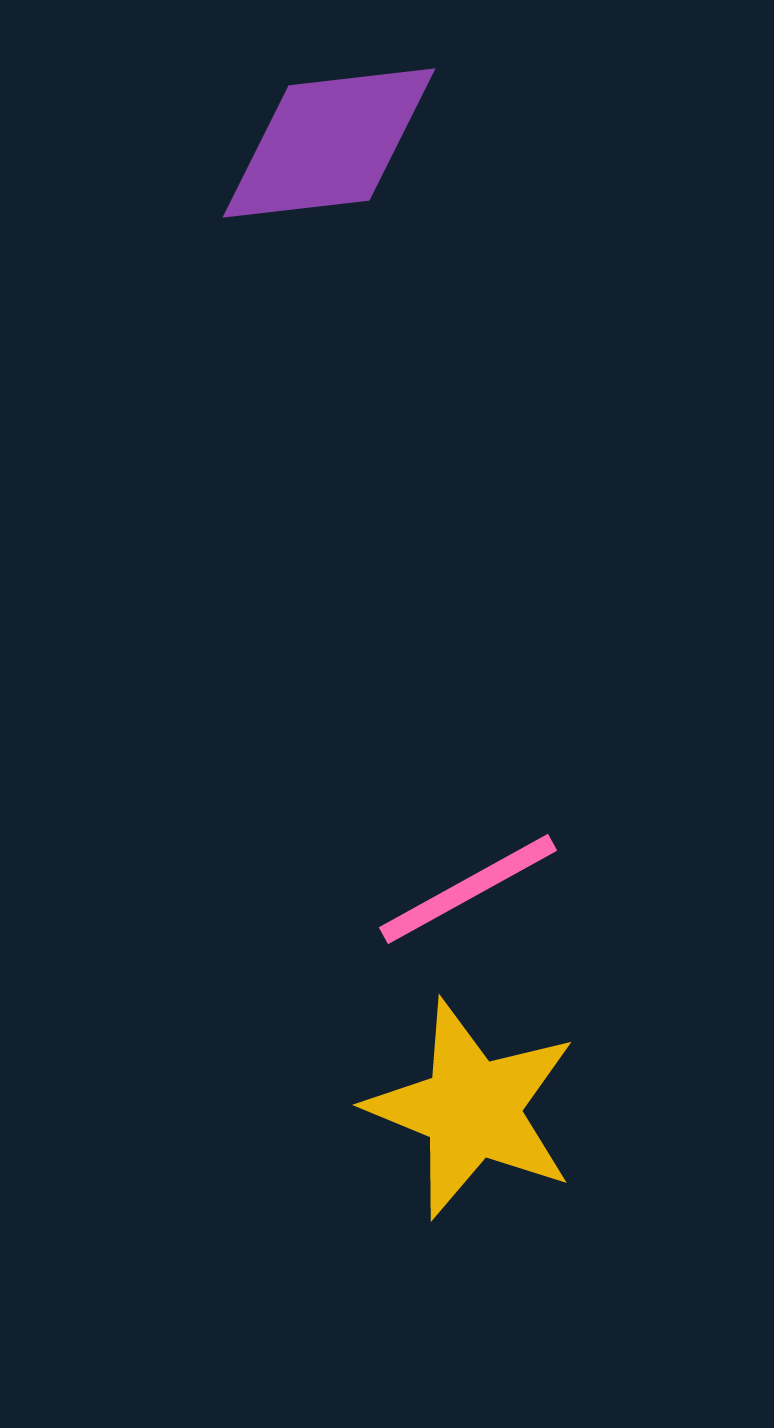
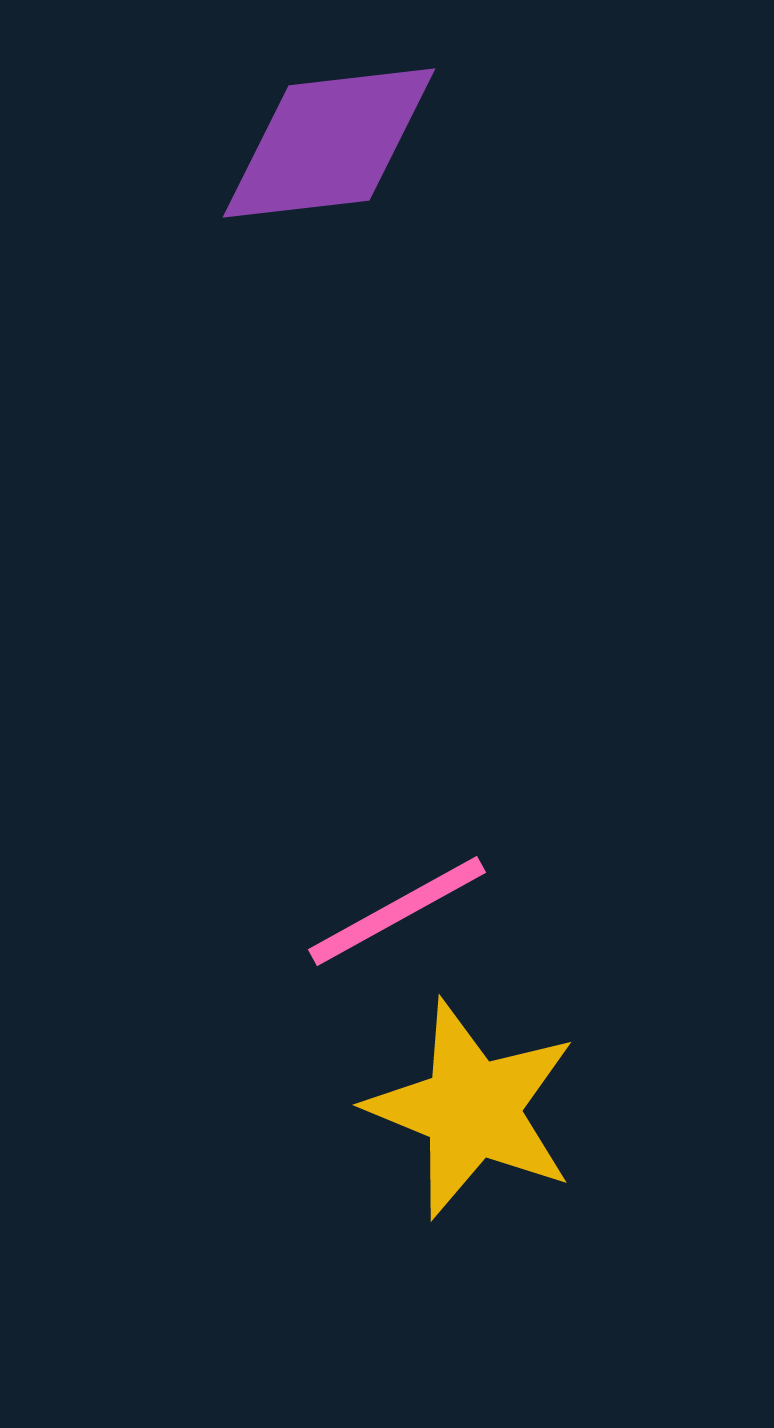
pink line: moved 71 px left, 22 px down
